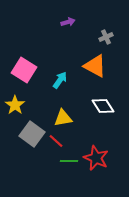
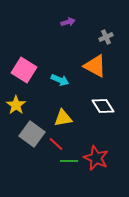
cyan arrow: rotated 78 degrees clockwise
yellow star: moved 1 px right
red line: moved 3 px down
